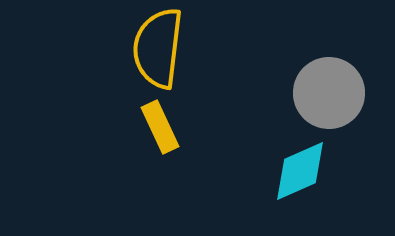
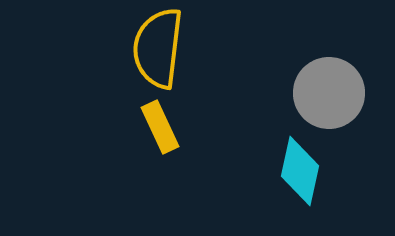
cyan diamond: rotated 54 degrees counterclockwise
